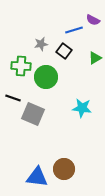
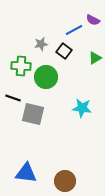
blue line: rotated 12 degrees counterclockwise
gray square: rotated 10 degrees counterclockwise
brown circle: moved 1 px right, 12 px down
blue triangle: moved 11 px left, 4 px up
